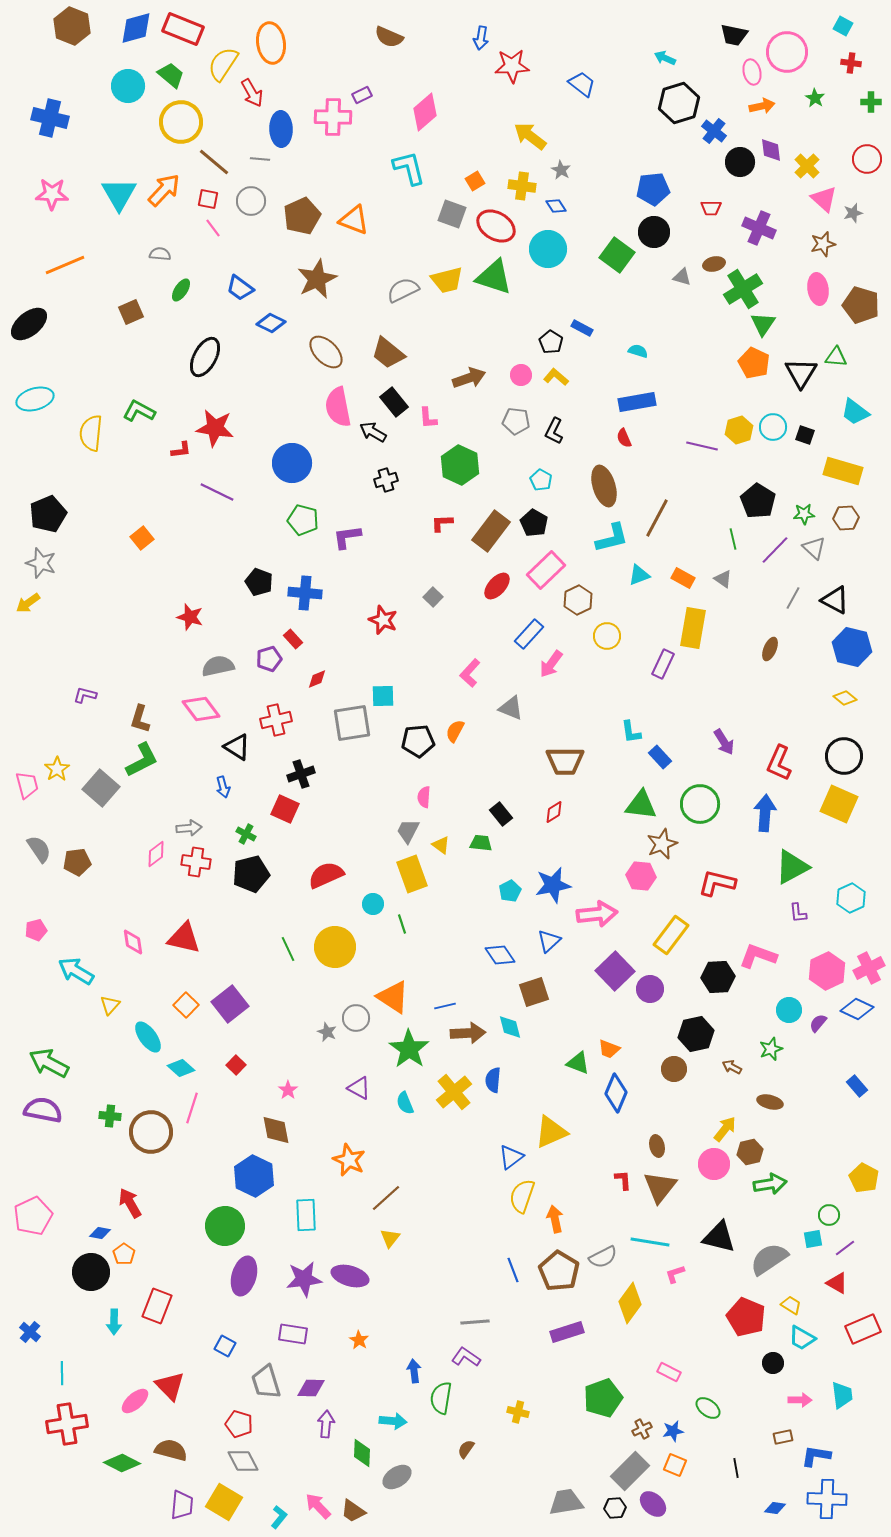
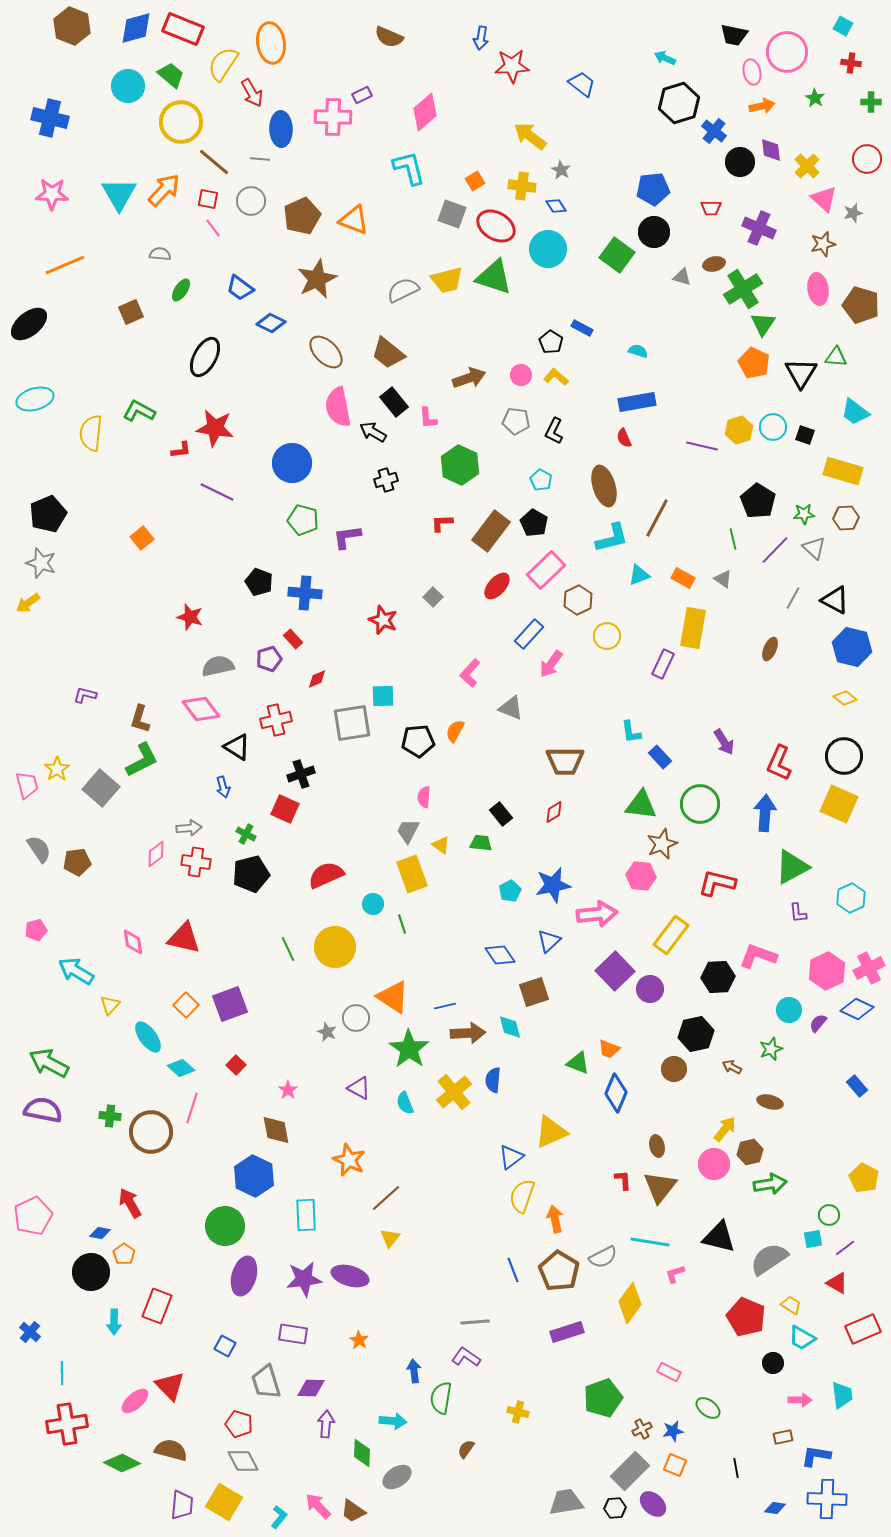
purple square at (230, 1004): rotated 18 degrees clockwise
